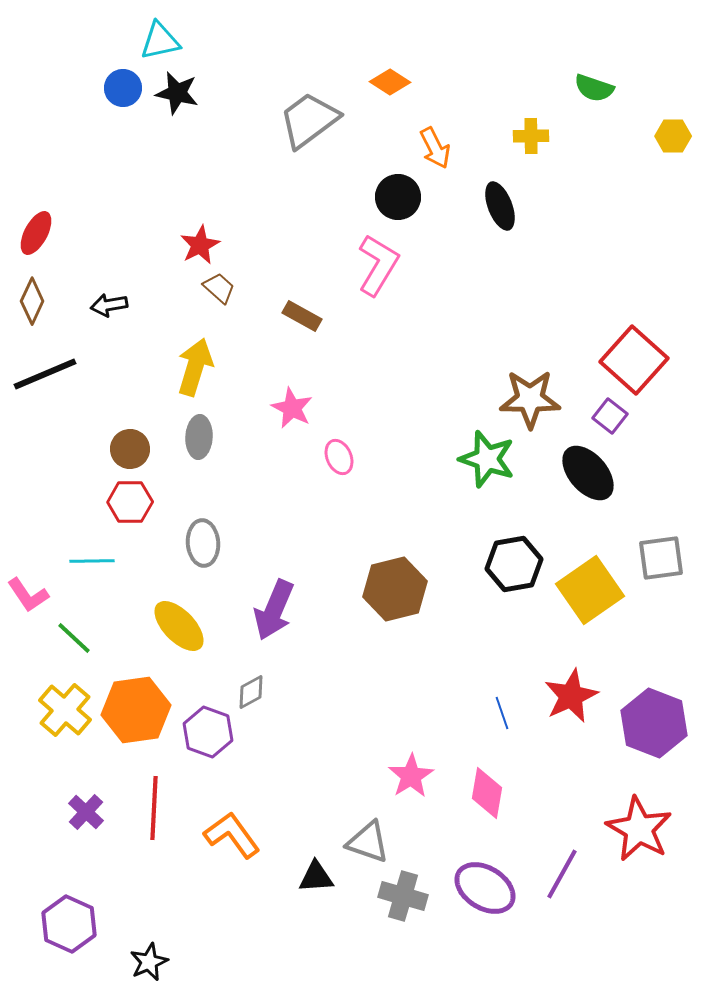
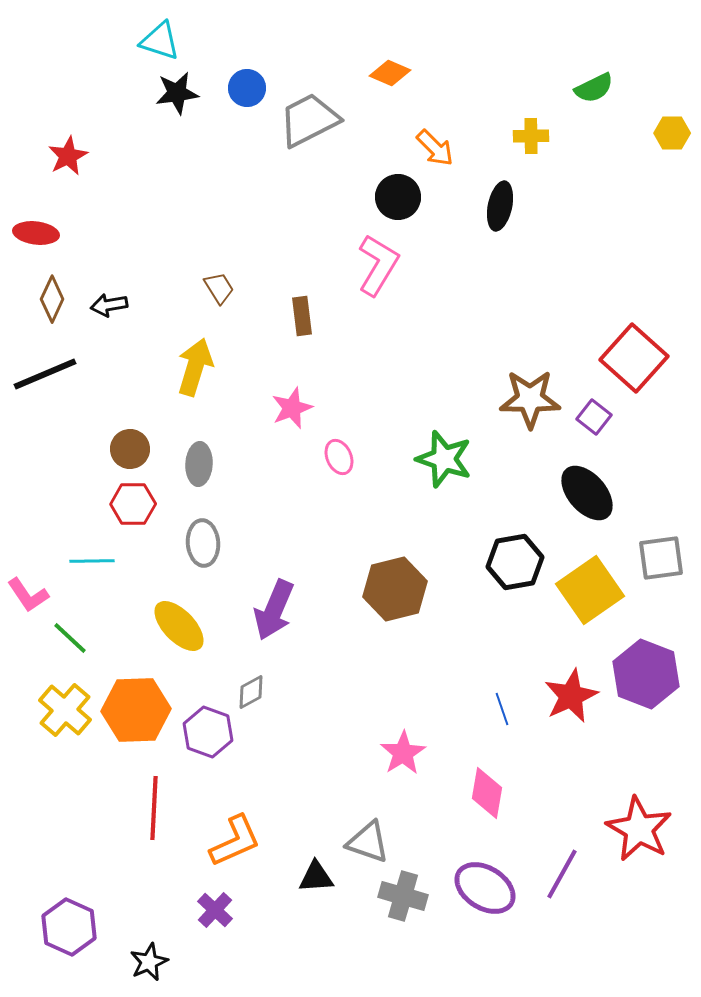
cyan triangle at (160, 41): rotated 30 degrees clockwise
orange diamond at (390, 82): moved 9 px up; rotated 9 degrees counterclockwise
blue circle at (123, 88): moved 124 px right
green semicircle at (594, 88): rotated 45 degrees counterclockwise
black star at (177, 93): rotated 21 degrees counterclockwise
gray trapezoid at (309, 120): rotated 10 degrees clockwise
yellow hexagon at (673, 136): moved 1 px left, 3 px up
orange arrow at (435, 148): rotated 18 degrees counterclockwise
black ellipse at (500, 206): rotated 33 degrees clockwise
red ellipse at (36, 233): rotated 69 degrees clockwise
red star at (200, 245): moved 132 px left, 89 px up
brown trapezoid at (219, 288): rotated 16 degrees clockwise
brown diamond at (32, 301): moved 20 px right, 2 px up
brown rectangle at (302, 316): rotated 54 degrees clockwise
red square at (634, 360): moved 2 px up
pink star at (292, 408): rotated 24 degrees clockwise
purple square at (610, 416): moved 16 px left, 1 px down
gray ellipse at (199, 437): moved 27 px down
green star at (487, 459): moved 43 px left
black ellipse at (588, 473): moved 1 px left, 20 px down
red hexagon at (130, 502): moved 3 px right, 2 px down
black hexagon at (514, 564): moved 1 px right, 2 px up
green line at (74, 638): moved 4 px left
orange hexagon at (136, 710): rotated 6 degrees clockwise
blue line at (502, 713): moved 4 px up
purple hexagon at (654, 723): moved 8 px left, 49 px up
pink star at (411, 776): moved 8 px left, 23 px up
purple cross at (86, 812): moved 129 px right, 98 px down
orange L-shape at (232, 835): moved 3 px right, 6 px down; rotated 102 degrees clockwise
purple hexagon at (69, 924): moved 3 px down
